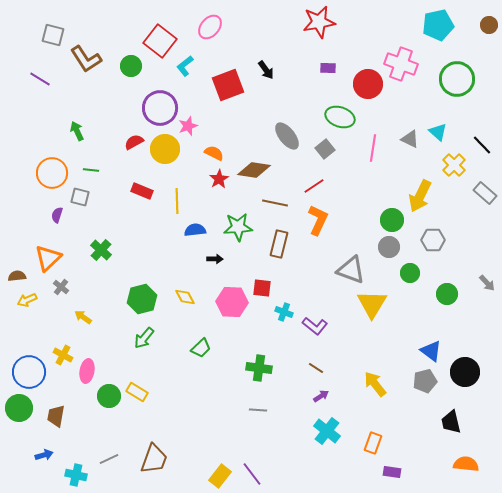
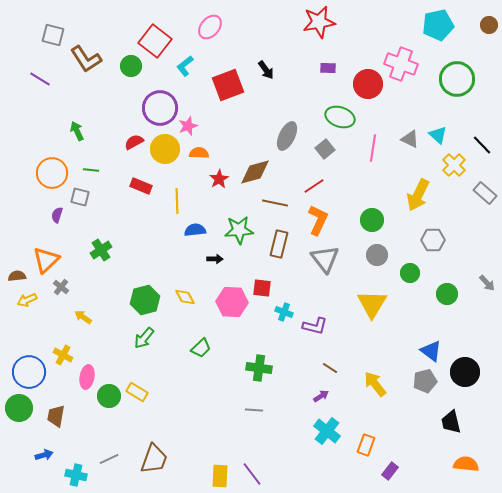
red square at (160, 41): moved 5 px left
cyan triangle at (438, 132): moved 3 px down
gray ellipse at (287, 136): rotated 64 degrees clockwise
orange semicircle at (214, 153): moved 15 px left; rotated 24 degrees counterclockwise
brown diamond at (254, 170): moved 1 px right, 2 px down; rotated 24 degrees counterclockwise
red rectangle at (142, 191): moved 1 px left, 5 px up
yellow arrow at (420, 196): moved 2 px left, 1 px up
green circle at (392, 220): moved 20 px left
green star at (238, 227): moved 1 px right, 3 px down
gray circle at (389, 247): moved 12 px left, 8 px down
green cross at (101, 250): rotated 15 degrees clockwise
orange triangle at (48, 258): moved 2 px left, 2 px down
gray triangle at (351, 270): moved 26 px left, 11 px up; rotated 32 degrees clockwise
green hexagon at (142, 299): moved 3 px right, 1 px down
purple L-shape at (315, 326): rotated 25 degrees counterclockwise
brown line at (316, 368): moved 14 px right
pink ellipse at (87, 371): moved 6 px down
gray line at (258, 410): moved 4 px left
orange rectangle at (373, 443): moved 7 px left, 2 px down
purple rectangle at (392, 472): moved 2 px left, 1 px up; rotated 60 degrees counterclockwise
yellow rectangle at (220, 476): rotated 35 degrees counterclockwise
